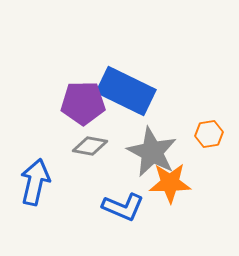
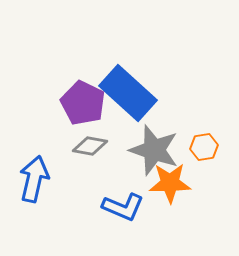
blue rectangle: moved 2 px right, 2 px down; rotated 16 degrees clockwise
purple pentagon: rotated 27 degrees clockwise
orange hexagon: moved 5 px left, 13 px down
gray star: moved 2 px right, 2 px up; rotated 9 degrees counterclockwise
blue arrow: moved 1 px left, 3 px up
